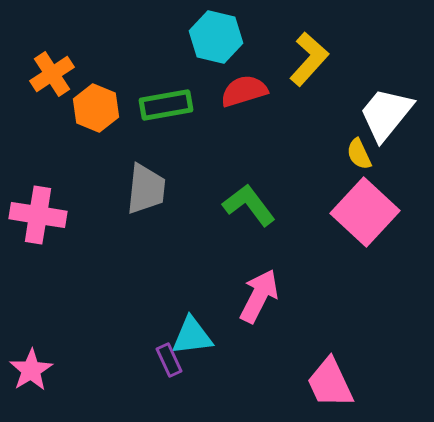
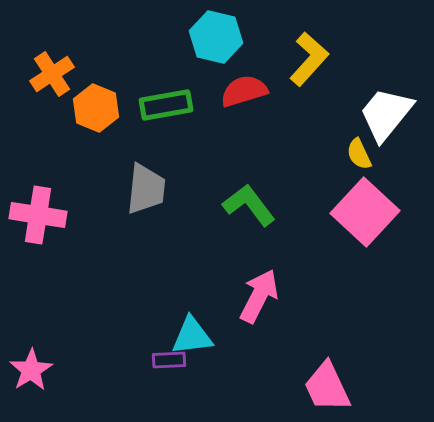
purple rectangle: rotated 68 degrees counterclockwise
pink trapezoid: moved 3 px left, 4 px down
